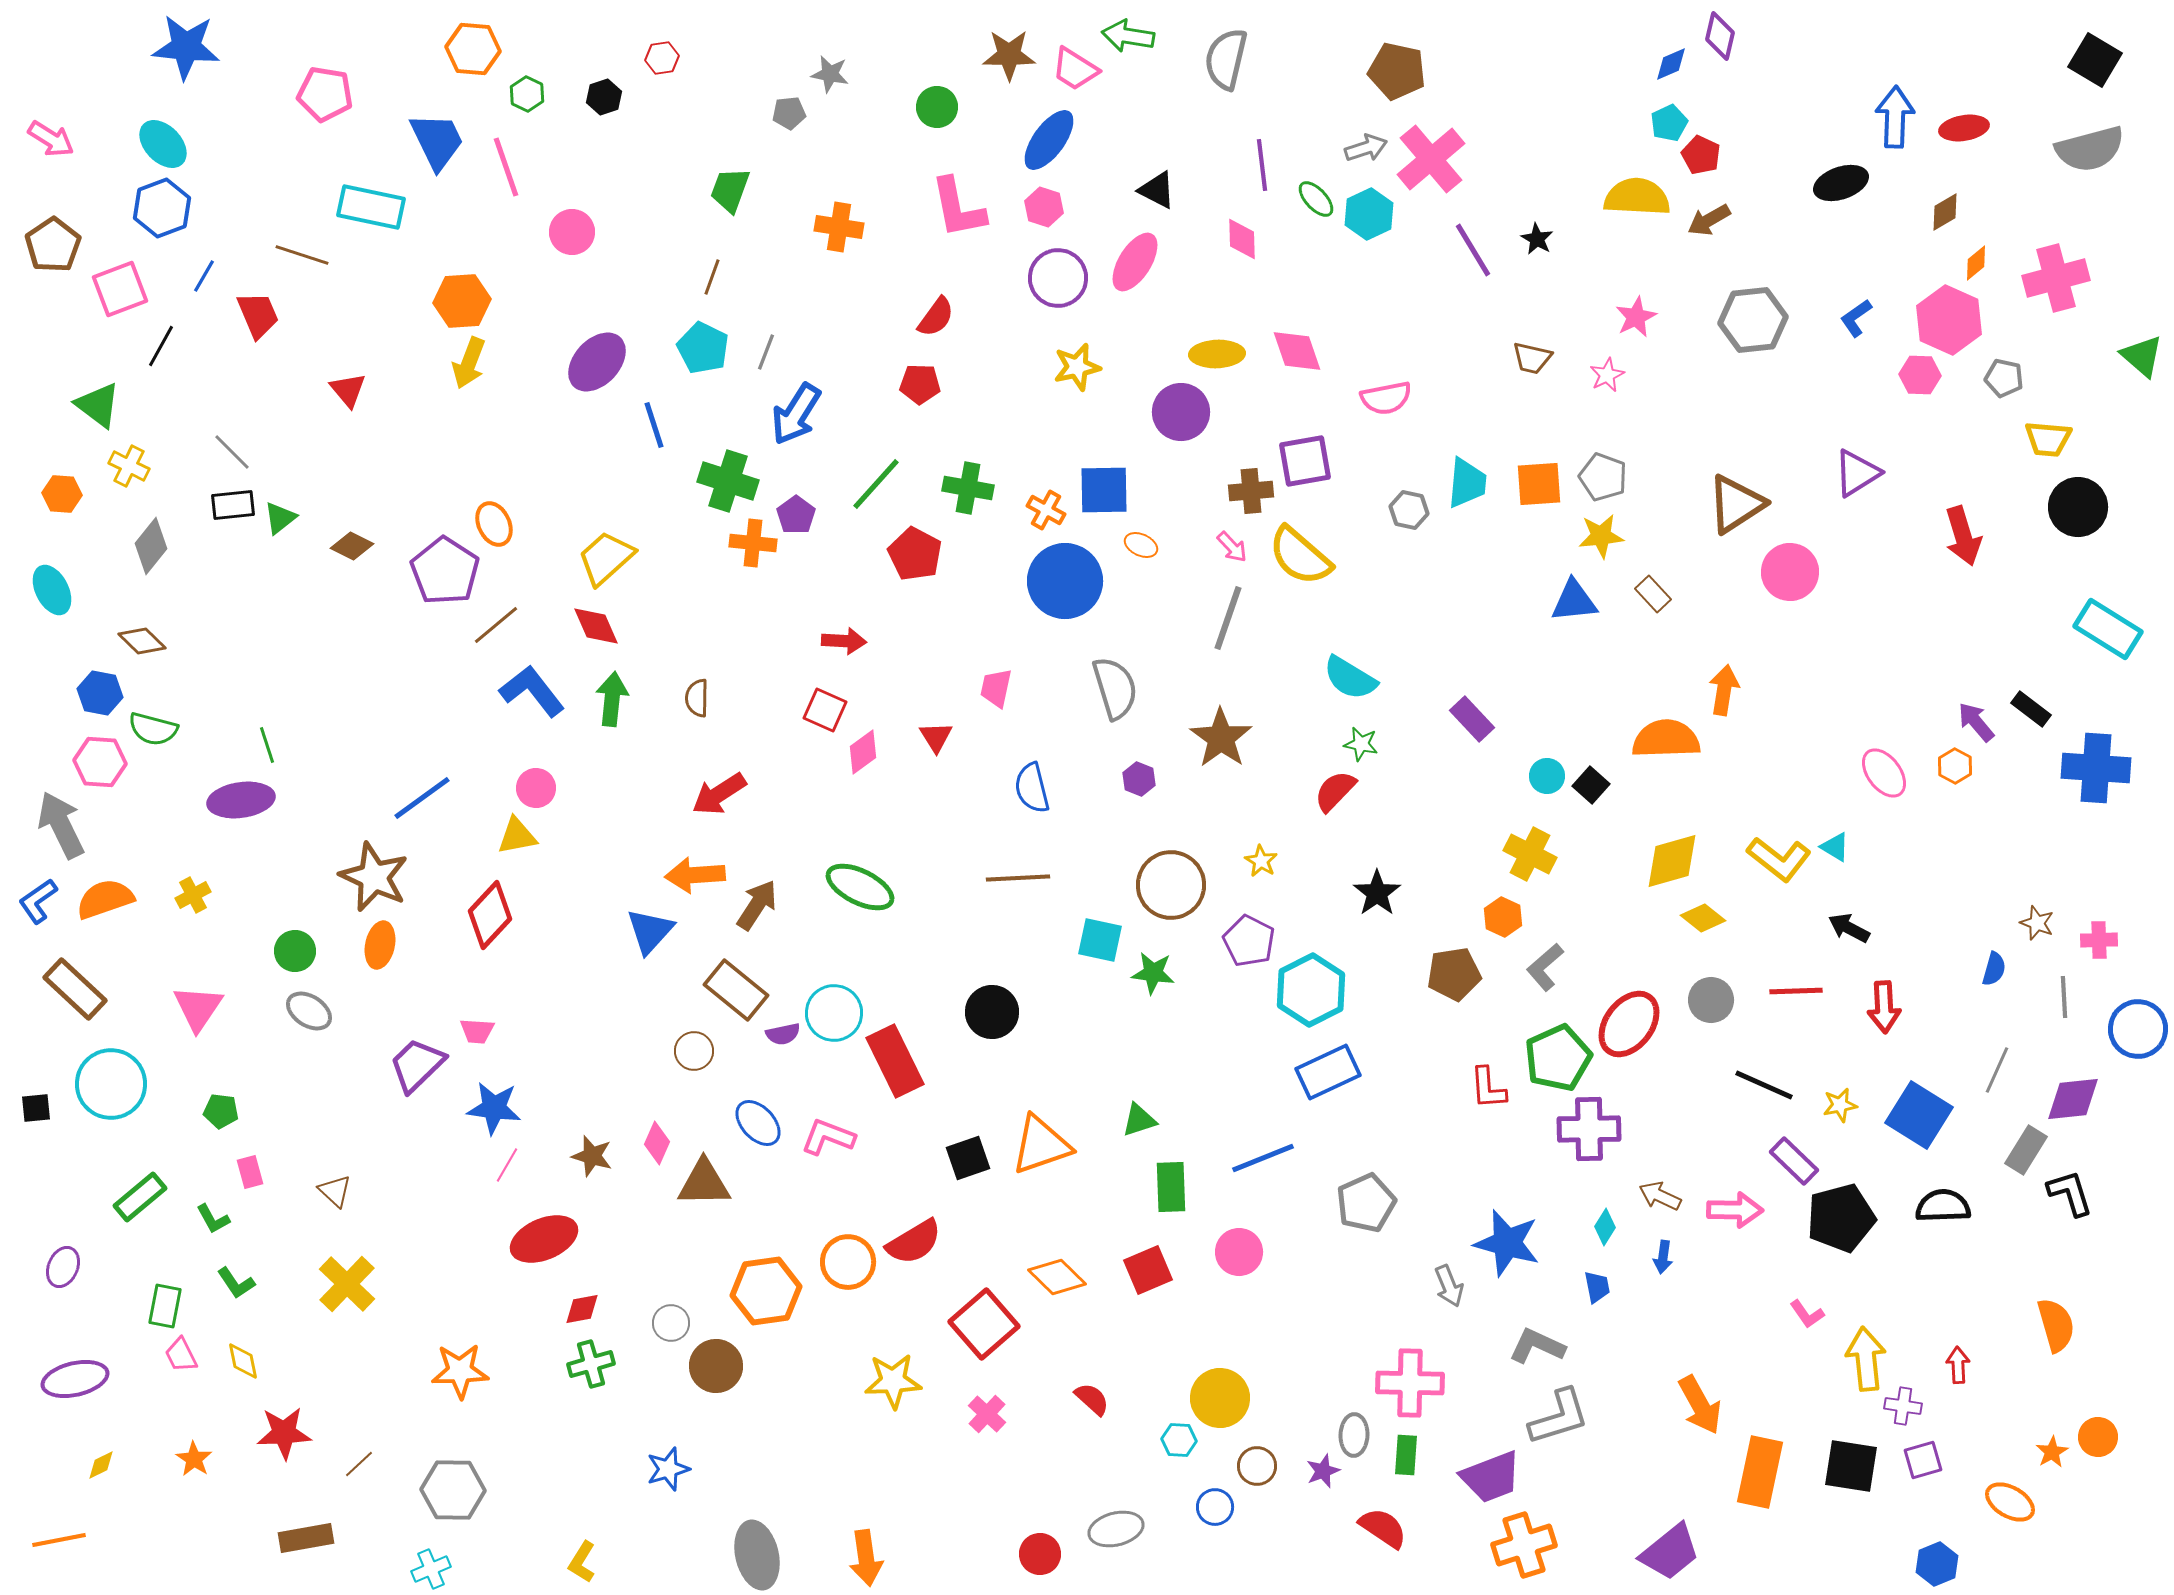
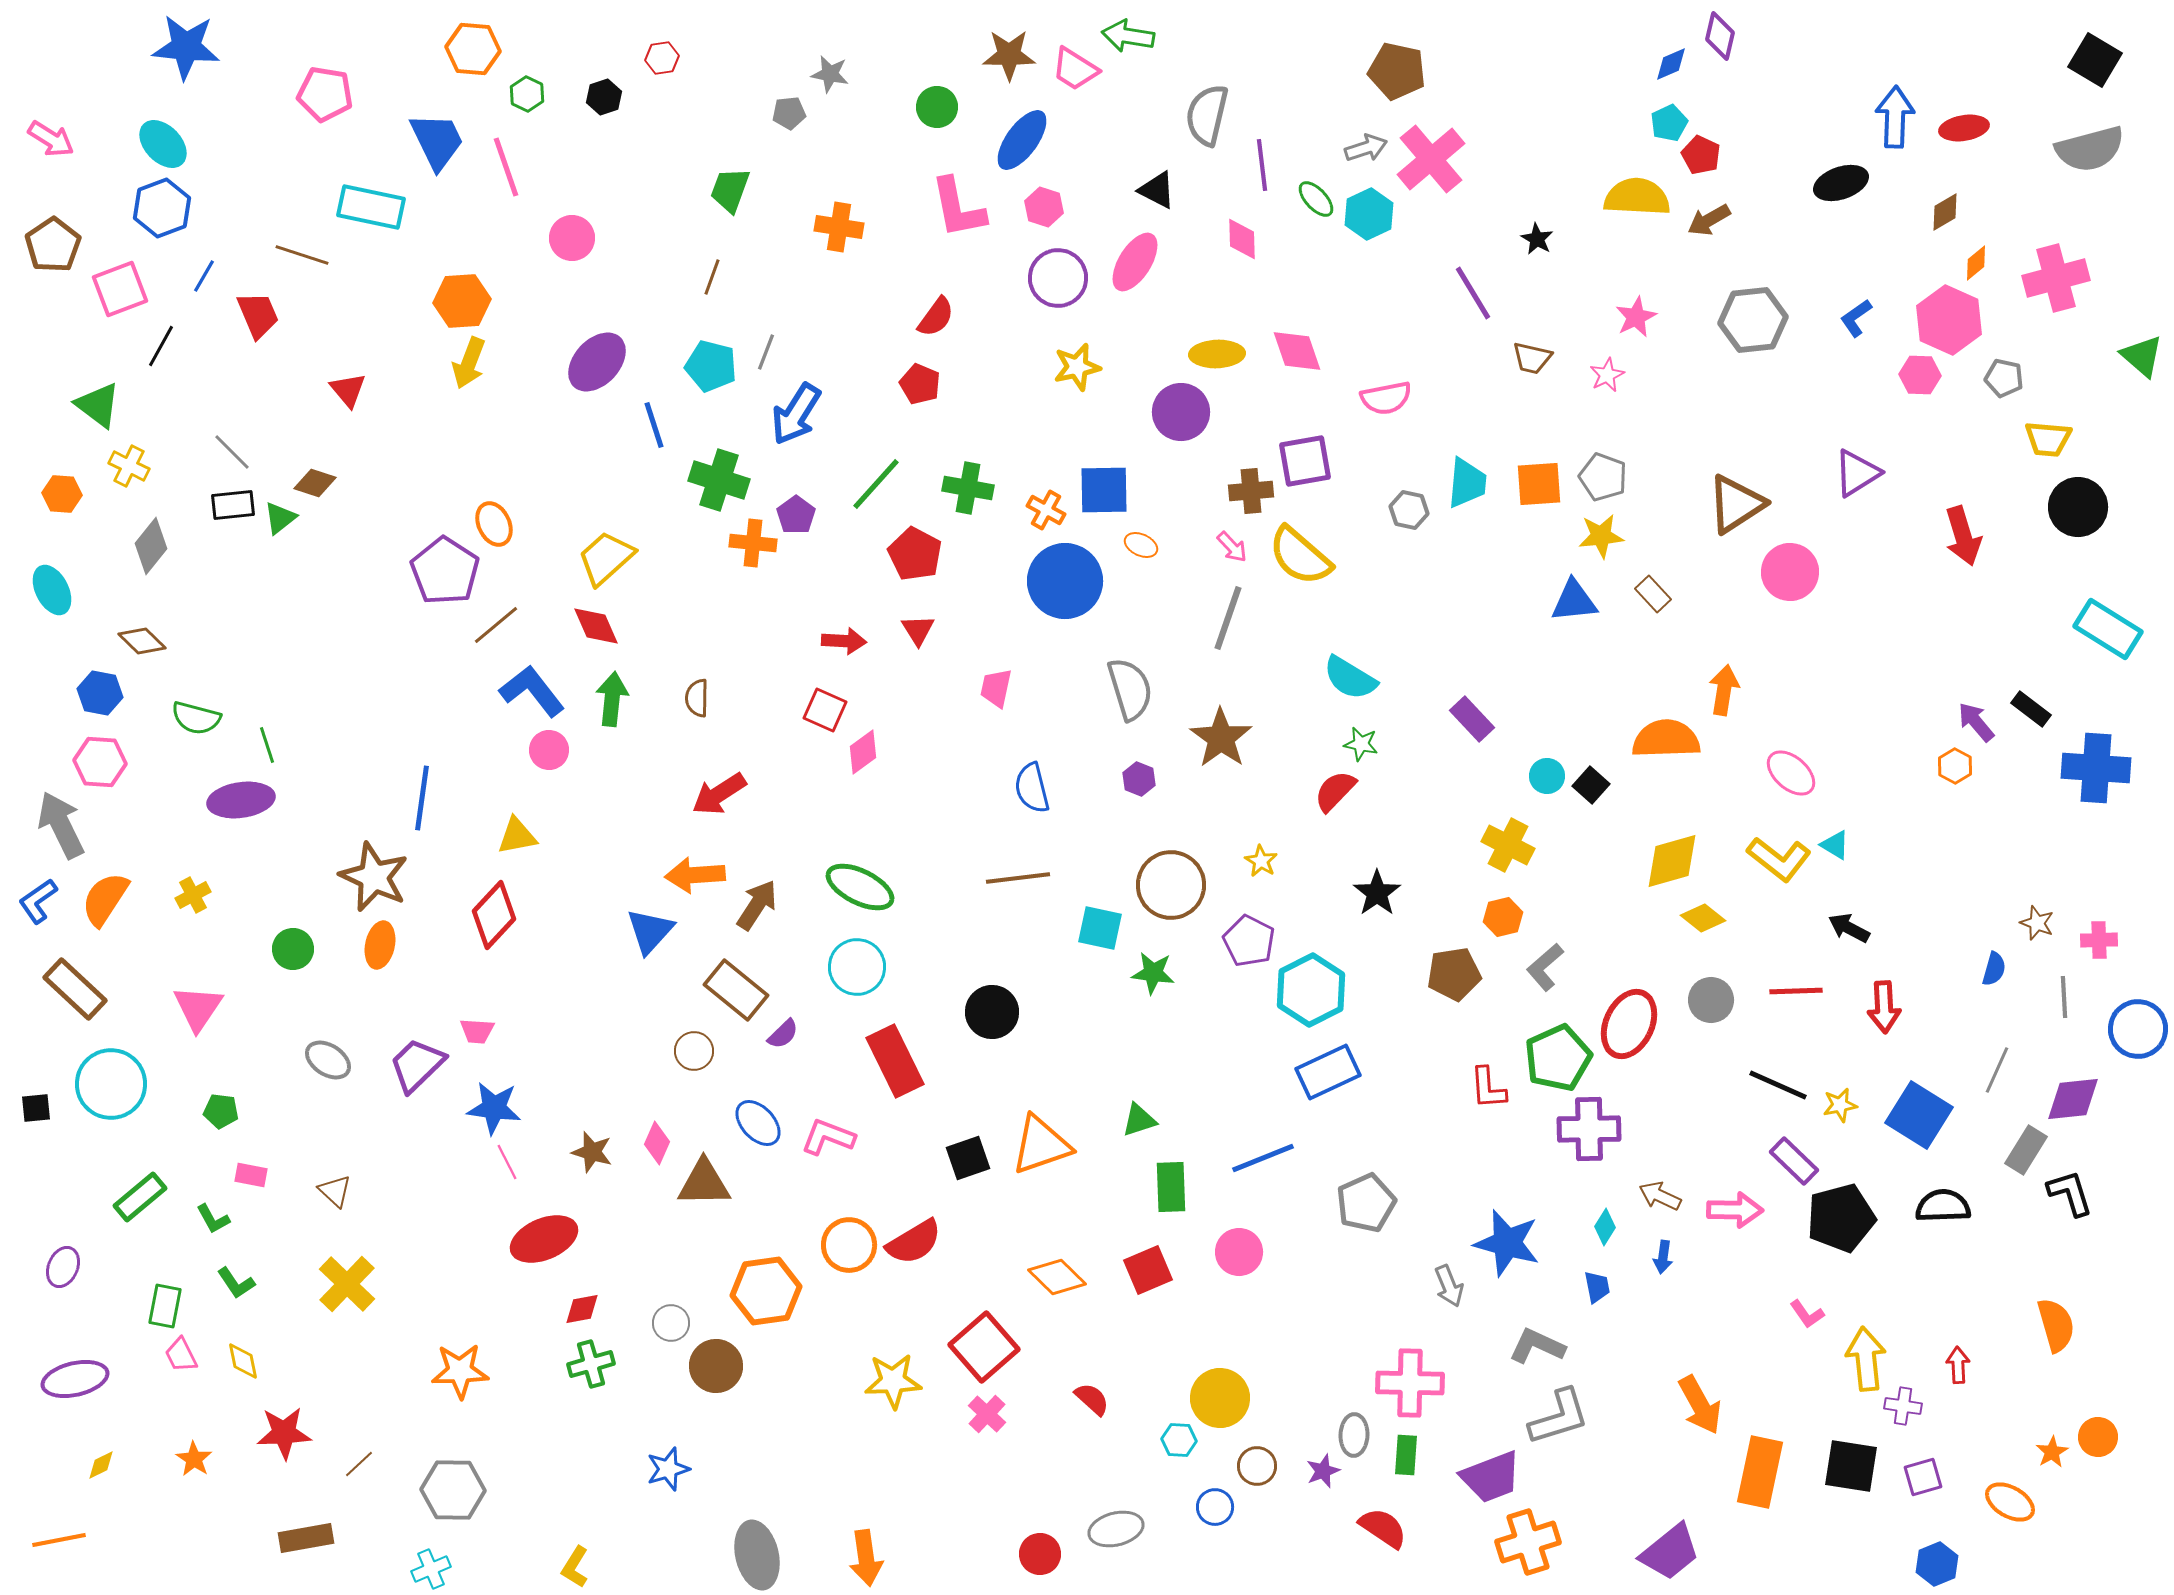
gray semicircle at (1226, 59): moved 19 px left, 56 px down
blue ellipse at (1049, 140): moved 27 px left
pink circle at (572, 232): moved 6 px down
purple line at (1473, 250): moved 43 px down
cyan pentagon at (703, 348): moved 8 px right, 18 px down; rotated 12 degrees counterclockwise
red pentagon at (920, 384): rotated 21 degrees clockwise
green cross at (728, 481): moved 9 px left, 1 px up
brown diamond at (352, 546): moved 37 px left, 63 px up; rotated 9 degrees counterclockwise
gray semicircle at (1115, 688): moved 15 px right, 1 px down
green semicircle at (153, 729): moved 43 px right, 11 px up
red triangle at (936, 737): moved 18 px left, 107 px up
pink ellipse at (1884, 773): moved 93 px left; rotated 12 degrees counterclockwise
pink circle at (536, 788): moved 13 px right, 38 px up
blue line at (422, 798): rotated 46 degrees counterclockwise
cyan triangle at (1835, 847): moved 2 px up
yellow cross at (1530, 854): moved 22 px left, 9 px up
brown line at (1018, 878): rotated 4 degrees counterclockwise
orange semicircle at (105, 899): rotated 38 degrees counterclockwise
red diamond at (490, 915): moved 4 px right
orange hexagon at (1503, 917): rotated 21 degrees clockwise
cyan square at (1100, 940): moved 12 px up
green circle at (295, 951): moved 2 px left, 2 px up
gray ellipse at (309, 1011): moved 19 px right, 49 px down
cyan circle at (834, 1013): moved 23 px right, 46 px up
red ellipse at (1629, 1024): rotated 12 degrees counterclockwise
purple semicircle at (783, 1034): rotated 32 degrees counterclockwise
black line at (1764, 1085): moved 14 px right
brown star at (592, 1156): moved 4 px up
pink line at (507, 1165): moved 3 px up; rotated 57 degrees counterclockwise
pink rectangle at (250, 1172): moved 1 px right, 3 px down; rotated 64 degrees counterclockwise
orange circle at (848, 1262): moved 1 px right, 17 px up
red square at (984, 1324): moved 23 px down
purple square at (1923, 1460): moved 17 px down
orange cross at (1524, 1545): moved 4 px right, 3 px up
yellow L-shape at (582, 1562): moved 7 px left, 5 px down
